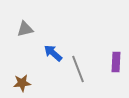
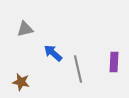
purple rectangle: moved 2 px left
gray line: rotated 8 degrees clockwise
brown star: moved 1 px left, 1 px up; rotated 18 degrees clockwise
